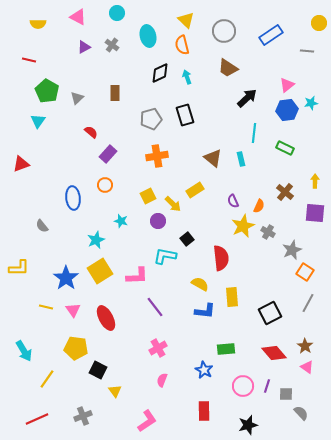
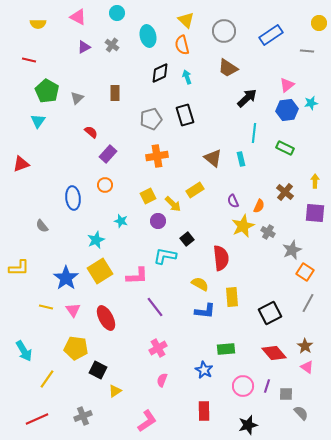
yellow triangle at (115, 391): rotated 32 degrees clockwise
